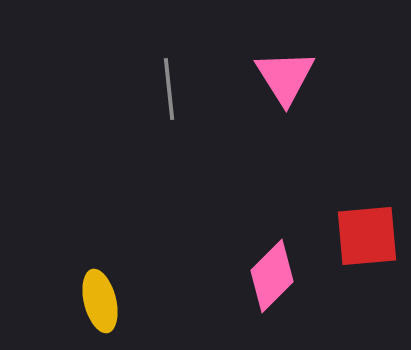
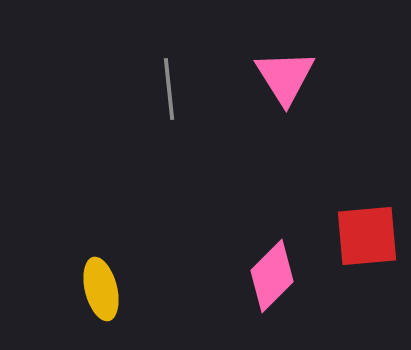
yellow ellipse: moved 1 px right, 12 px up
